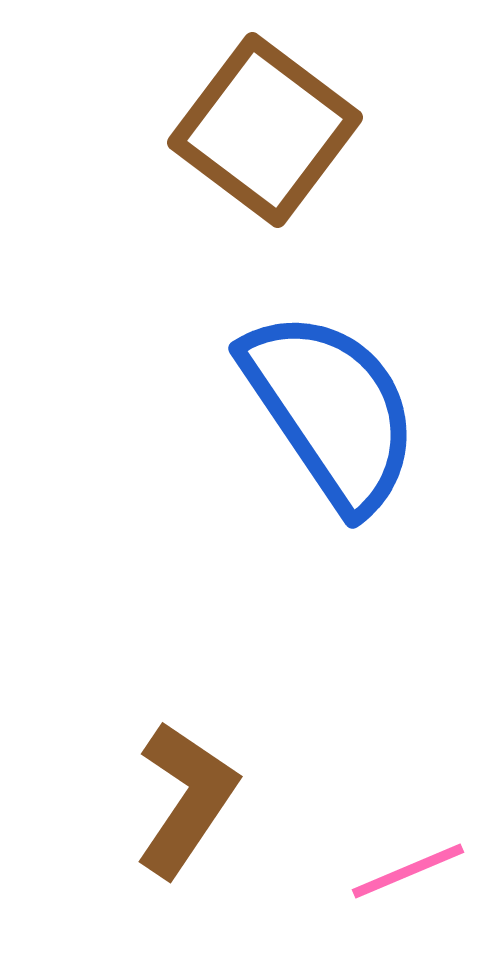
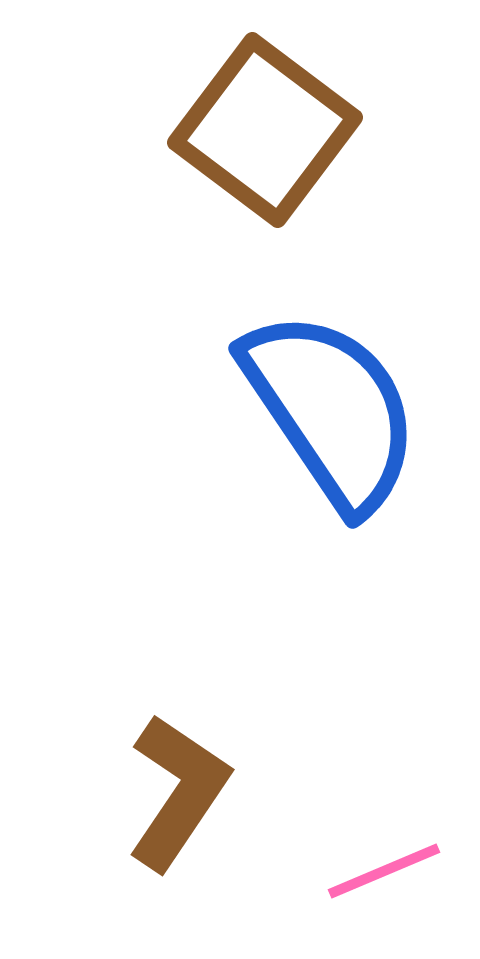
brown L-shape: moved 8 px left, 7 px up
pink line: moved 24 px left
